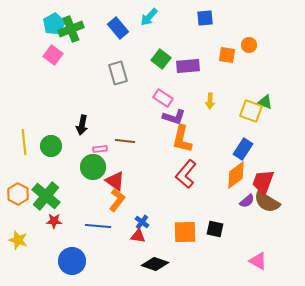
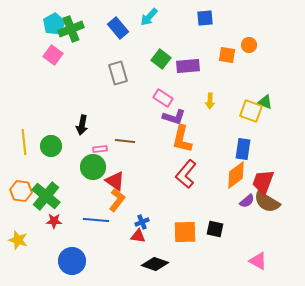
blue rectangle at (243, 149): rotated 25 degrees counterclockwise
orange hexagon at (18, 194): moved 3 px right, 3 px up; rotated 20 degrees counterclockwise
blue cross at (142, 222): rotated 32 degrees clockwise
blue line at (98, 226): moved 2 px left, 6 px up
